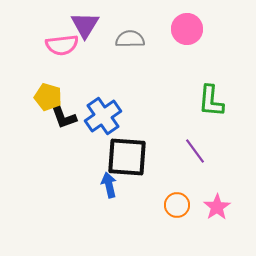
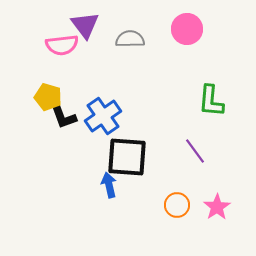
purple triangle: rotated 8 degrees counterclockwise
